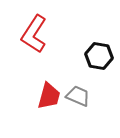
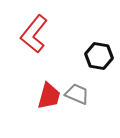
red L-shape: rotated 6 degrees clockwise
gray trapezoid: moved 1 px left, 2 px up
